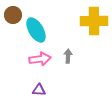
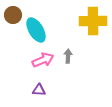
yellow cross: moved 1 px left
pink arrow: moved 3 px right, 1 px down; rotated 15 degrees counterclockwise
